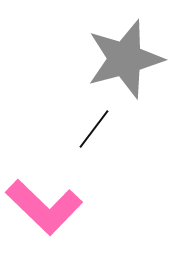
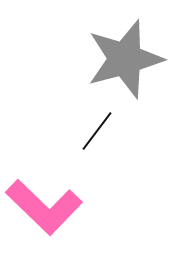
black line: moved 3 px right, 2 px down
